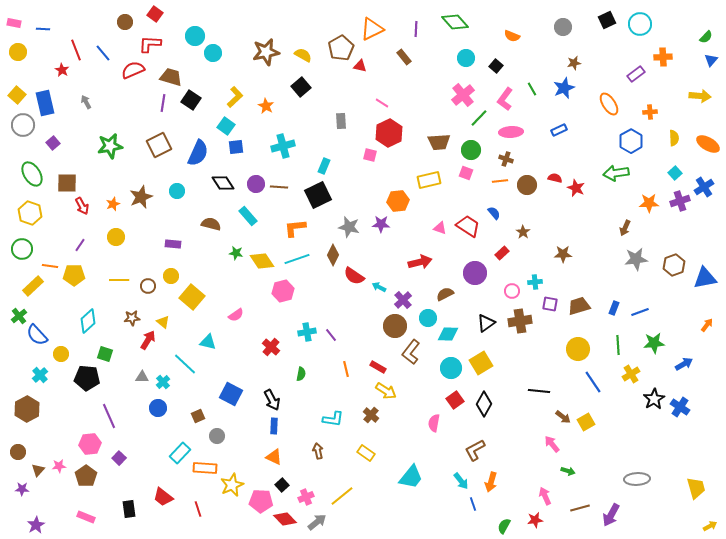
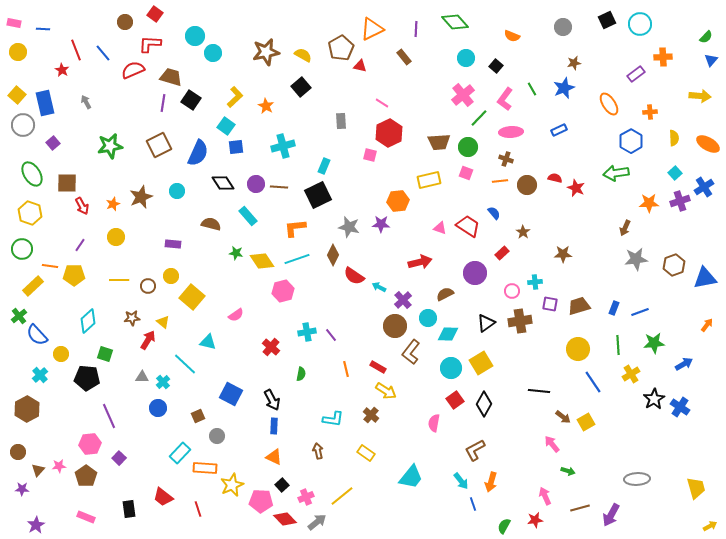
green circle at (471, 150): moved 3 px left, 3 px up
